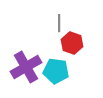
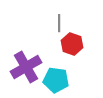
red hexagon: moved 1 px down
cyan pentagon: moved 9 px down
